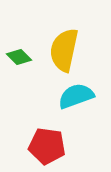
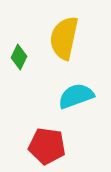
yellow semicircle: moved 12 px up
green diamond: rotated 70 degrees clockwise
